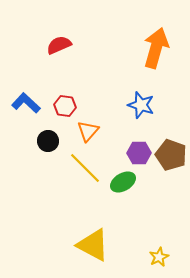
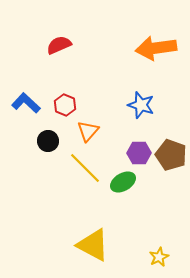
orange arrow: rotated 114 degrees counterclockwise
red hexagon: moved 1 px up; rotated 15 degrees clockwise
